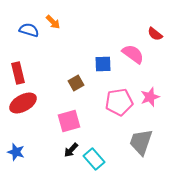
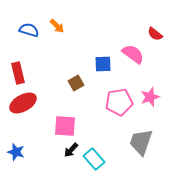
orange arrow: moved 4 px right, 4 px down
pink square: moved 4 px left, 5 px down; rotated 20 degrees clockwise
